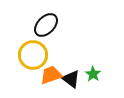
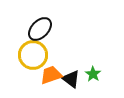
black ellipse: moved 6 px left, 4 px down
